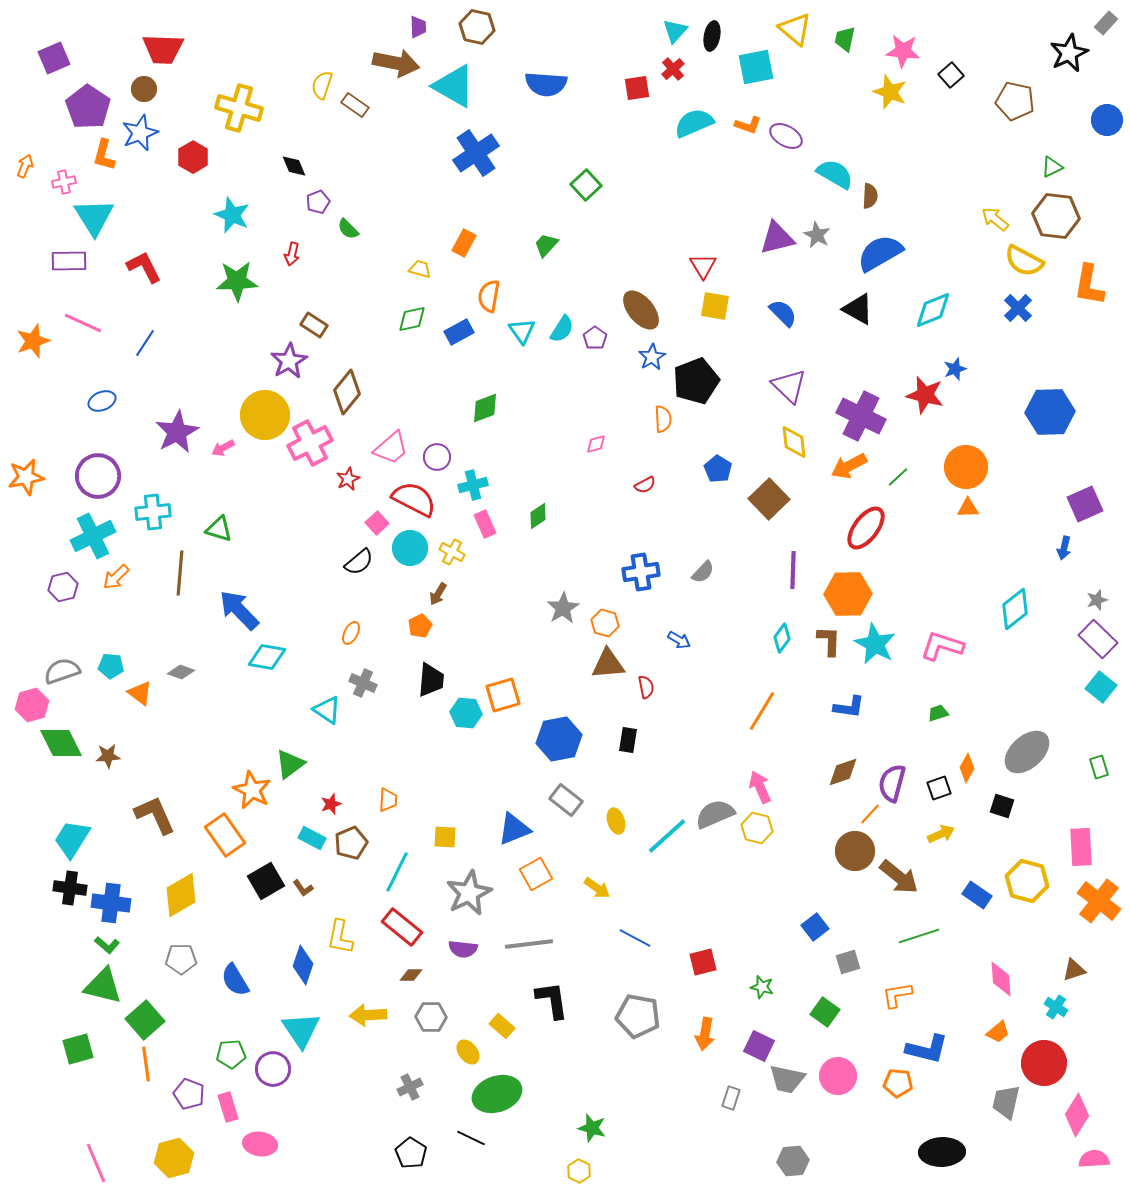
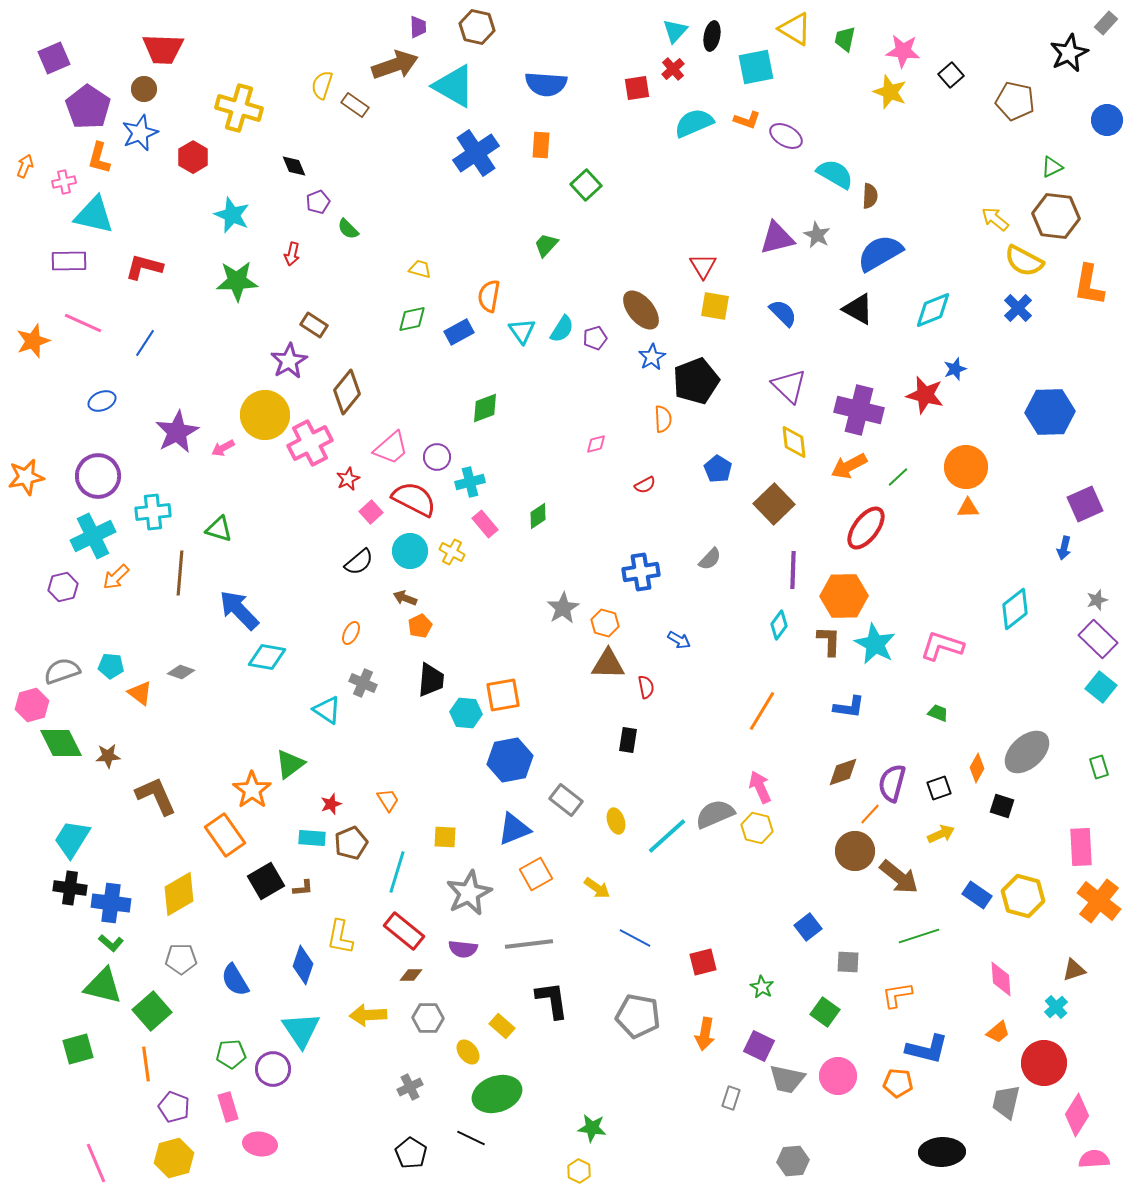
yellow triangle at (795, 29): rotated 9 degrees counterclockwise
brown arrow at (396, 63): moved 1 px left, 2 px down; rotated 30 degrees counterclockwise
orange L-shape at (748, 125): moved 1 px left, 5 px up
orange L-shape at (104, 155): moved 5 px left, 3 px down
cyan triangle at (94, 217): moved 2 px up; rotated 45 degrees counterclockwise
orange rectangle at (464, 243): moved 77 px right, 98 px up; rotated 24 degrees counterclockwise
red L-shape at (144, 267): rotated 48 degrees counterclockwise
purple pentagon at (595, 338): rotated 20 degrees clockwise
purple cross at (861, 416): moved 2 px left, 6 px up; rotated 12 degrees counterclockwise
cyan cross at (473, 485): moved 3 px left, 3 px up
brown square at (769, 499): moved 5 px right, 5 px down
pink square at (377, 523): moved 6 px left, 11 px up
pink rectangle at (485, 524): rotated 16 degrees counterclockwise
cyan circle at (410, 548): moved 3 px down
gray semicircle at (703, 572): moved 7 px right, 13 px up
brown arrow at (438, 594): moved 33 px left, 4 px down; rotated 80 degrees clockwise
orange hexagon at (848, 594): moved 4 px left, 2 px down
cyan diamond at (782, 638): moved 3 px left, 13 px up
brown triangle at (608, 664): rotated 6 degrees clockwise
orange square at (503, 695): rotated 6 degrees clockwise
green trapezoid at (938, 713): rotated 40 degrees clockwise
blue hexagon at (559, 739): moved 49 px left, 21 px down
orange diamond at (967, 768): moved 10 px right
orange star at (252, 790): rotated 9 degrees clockwise
orange trapezoid at (388, 800): rotated 35 degrees counterclockwise
brown L-shape at (155, 815): moved 1 px right, 19 px up
cyan rectangle at (312, 838): rotated 24 degrees counterclockwise
cyan line at (397, 872): rotated 9 degrees counterclockwise
yellow hexagon at (1027, 881): moved 4 px left, 15 px down
brown L-shape at (303, 888): rotated 60 degrees counterclockwise
yellow diamond at (181, 895): moved 2 px left, 1 px up
red rectangle at (402, 927): moved 2 px right, 4 px down
blue square at (815, 927): moved 7 px left
green L-shape at (107, 945): moved 4 px right, 2 px up
gray square at (848, 962): rotated 20 degrees clockwise
green star at (762, 987): rotated 15 degrees clockwise
cyan cross at (1056, 1007): rotated 15 degrees clockwise
gray hexagon at (431, 1017): moved 3 px left, 1 px down
green square at (145, 1020): moved 7 px right, 9 px up
purple pentagon at (189, 1094): moved 15 px left, 13 px down
green star at (592, 1128): rotated 8 degrees counterclockwise
